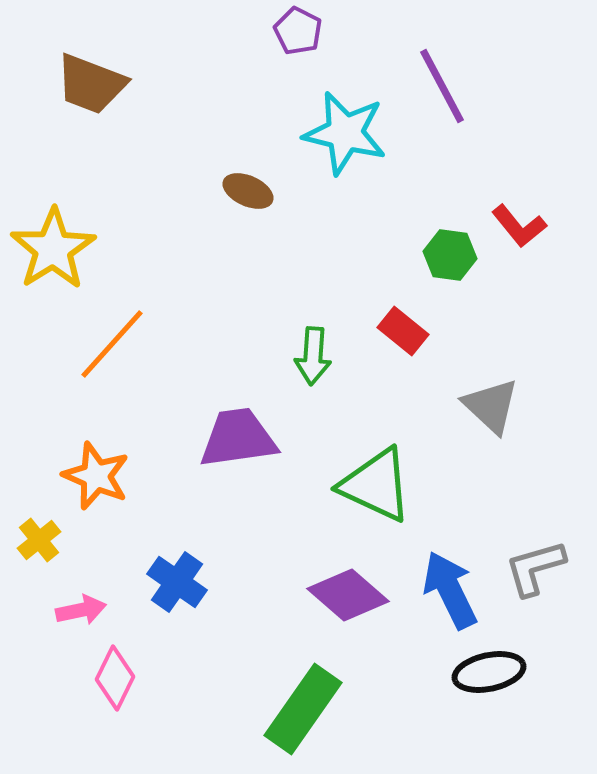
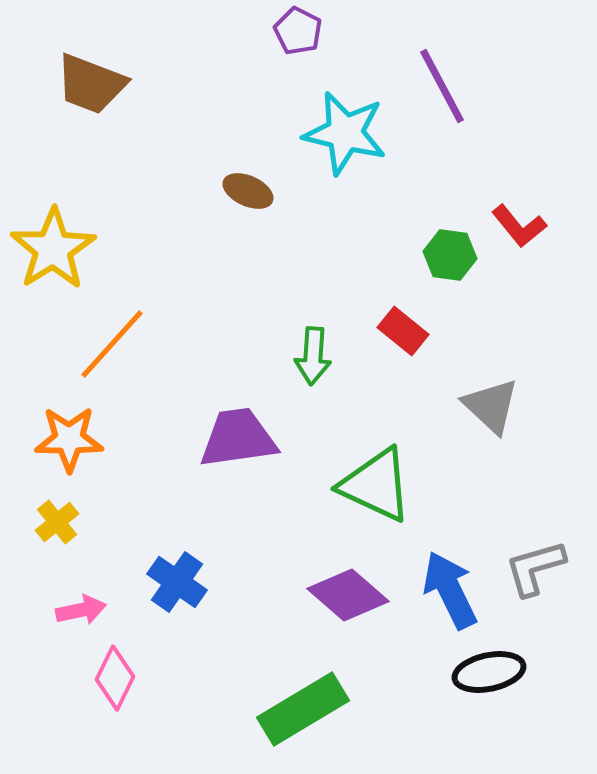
orange star: moved 27 px left, 37 px up; rotated 22 degrees counterclockwise
yellow cross: moved 18 px right, 18 px up
green rectangle: rotated 24 degrees clockwise
